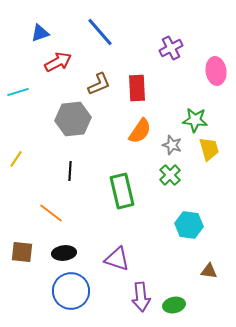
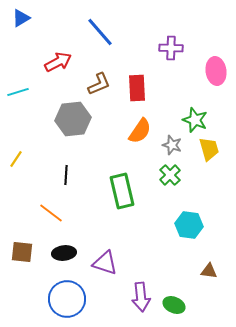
blue triangle: moved 19 px left, 15 px up; rotated 12 degrees counterclockwise
purple cross: rotated 30 degrees clockwise
green star: rotated 15 degrees clockwise
black line: moved 4 px left, 4 px down
purple triangle: moved 12 px left, 4 px down
blue circle: moved 4 px left, 8 px down
green ellipse: rotated 35 degrees clockwise
